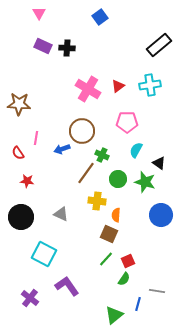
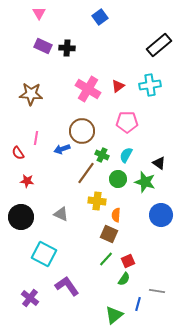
brown star: moved 12 px right, 10 px up
cyan semicircle: moved 10 px left, 5 px down
